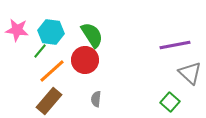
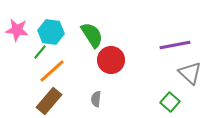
green line: moved 1 px down
red circle: moved 26 px right
